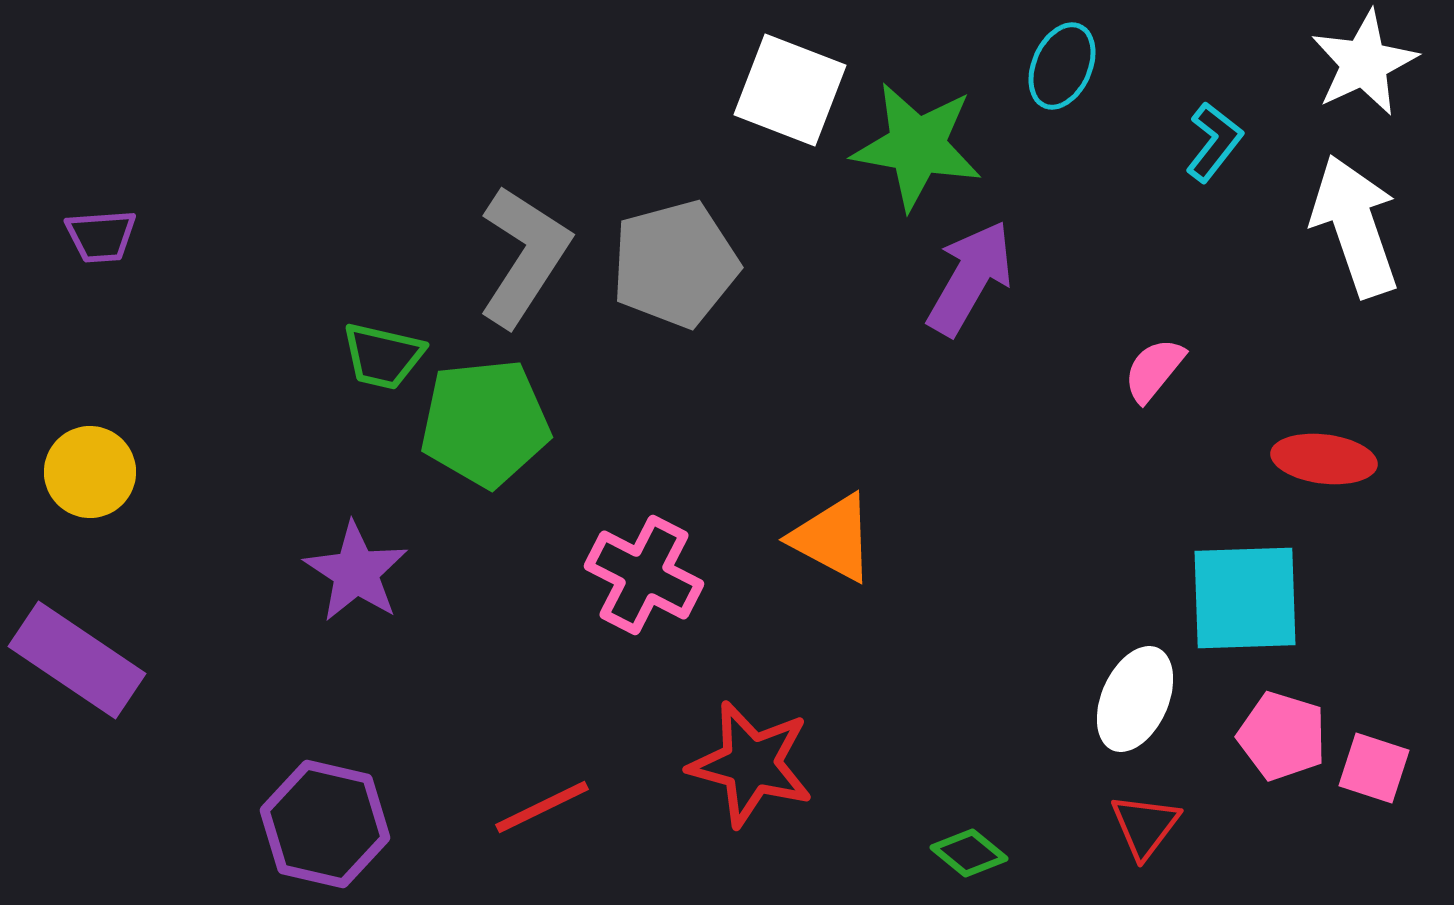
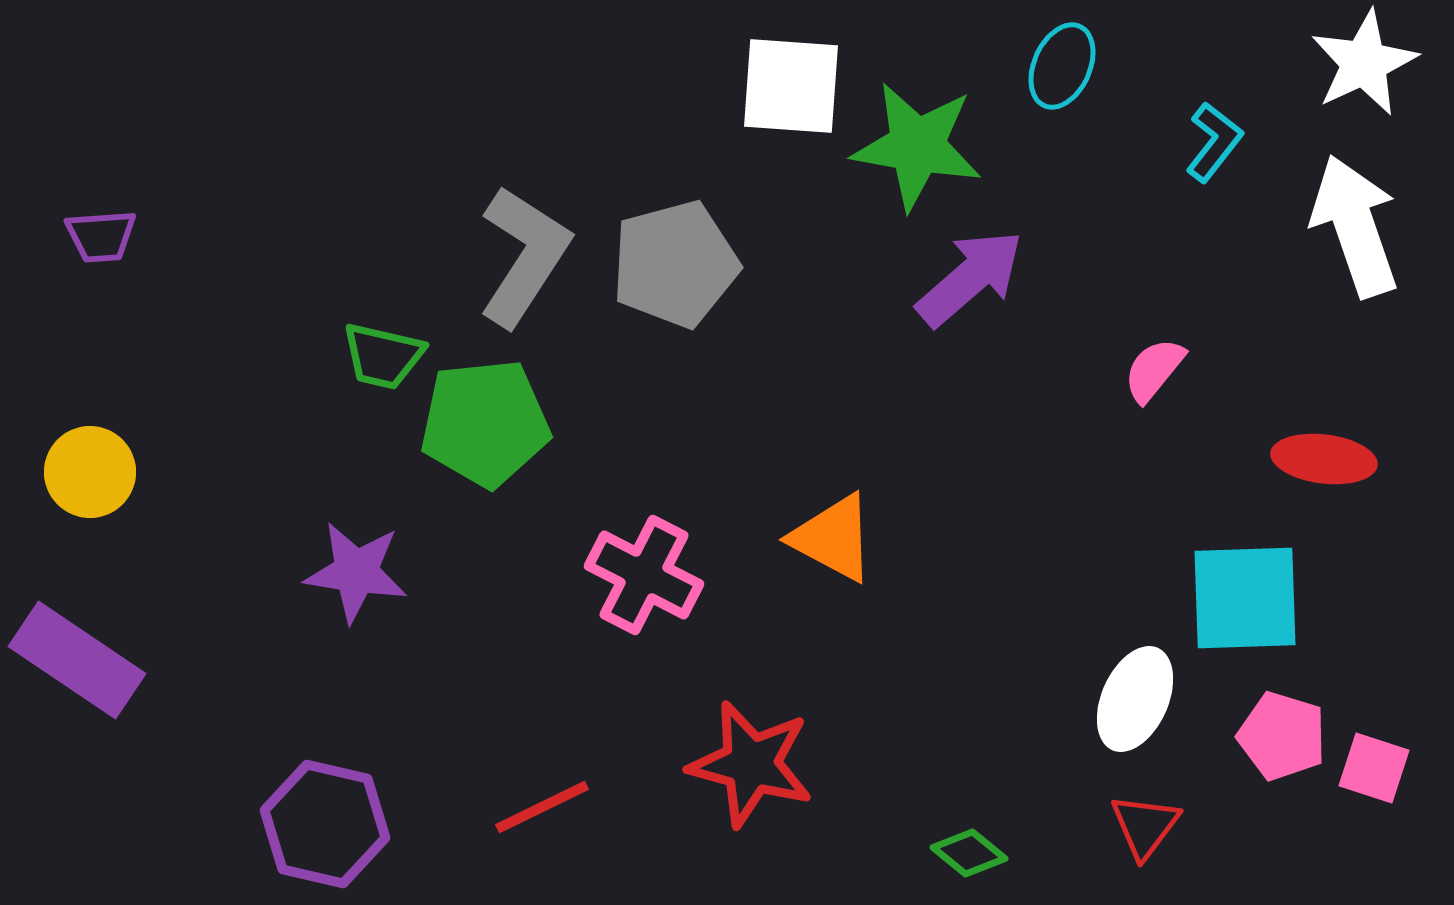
white square: moved 1 px right, 4 px up; rotated 17 degrees counterclockwise
purple arrow: rotated 19 degrees clockwise
purple star: rotated 24 degrees counterclockwise
